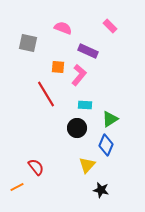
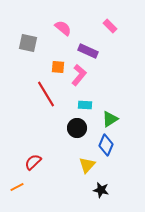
pink semicircle: rotated 18 degrees clockwise
red semicircle: moved 3 px left, 5 px up; rotated 96 degrees counterclockwise
